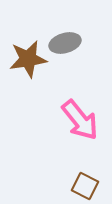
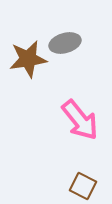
brown square: moved 2 px left
